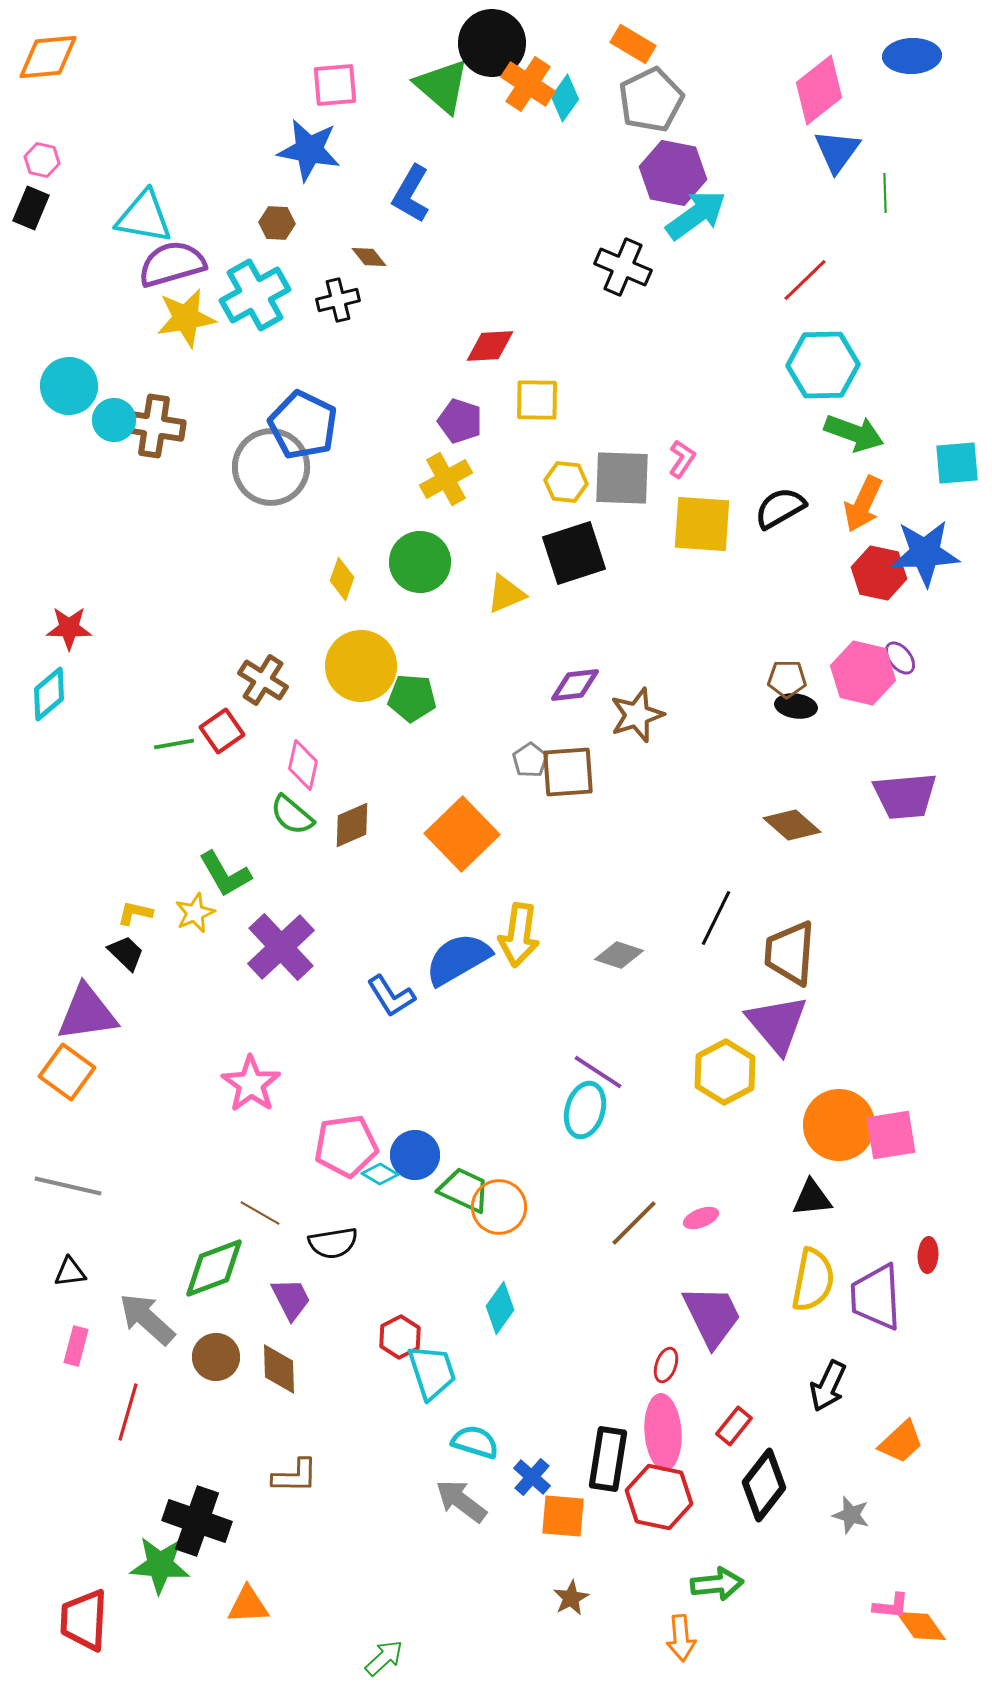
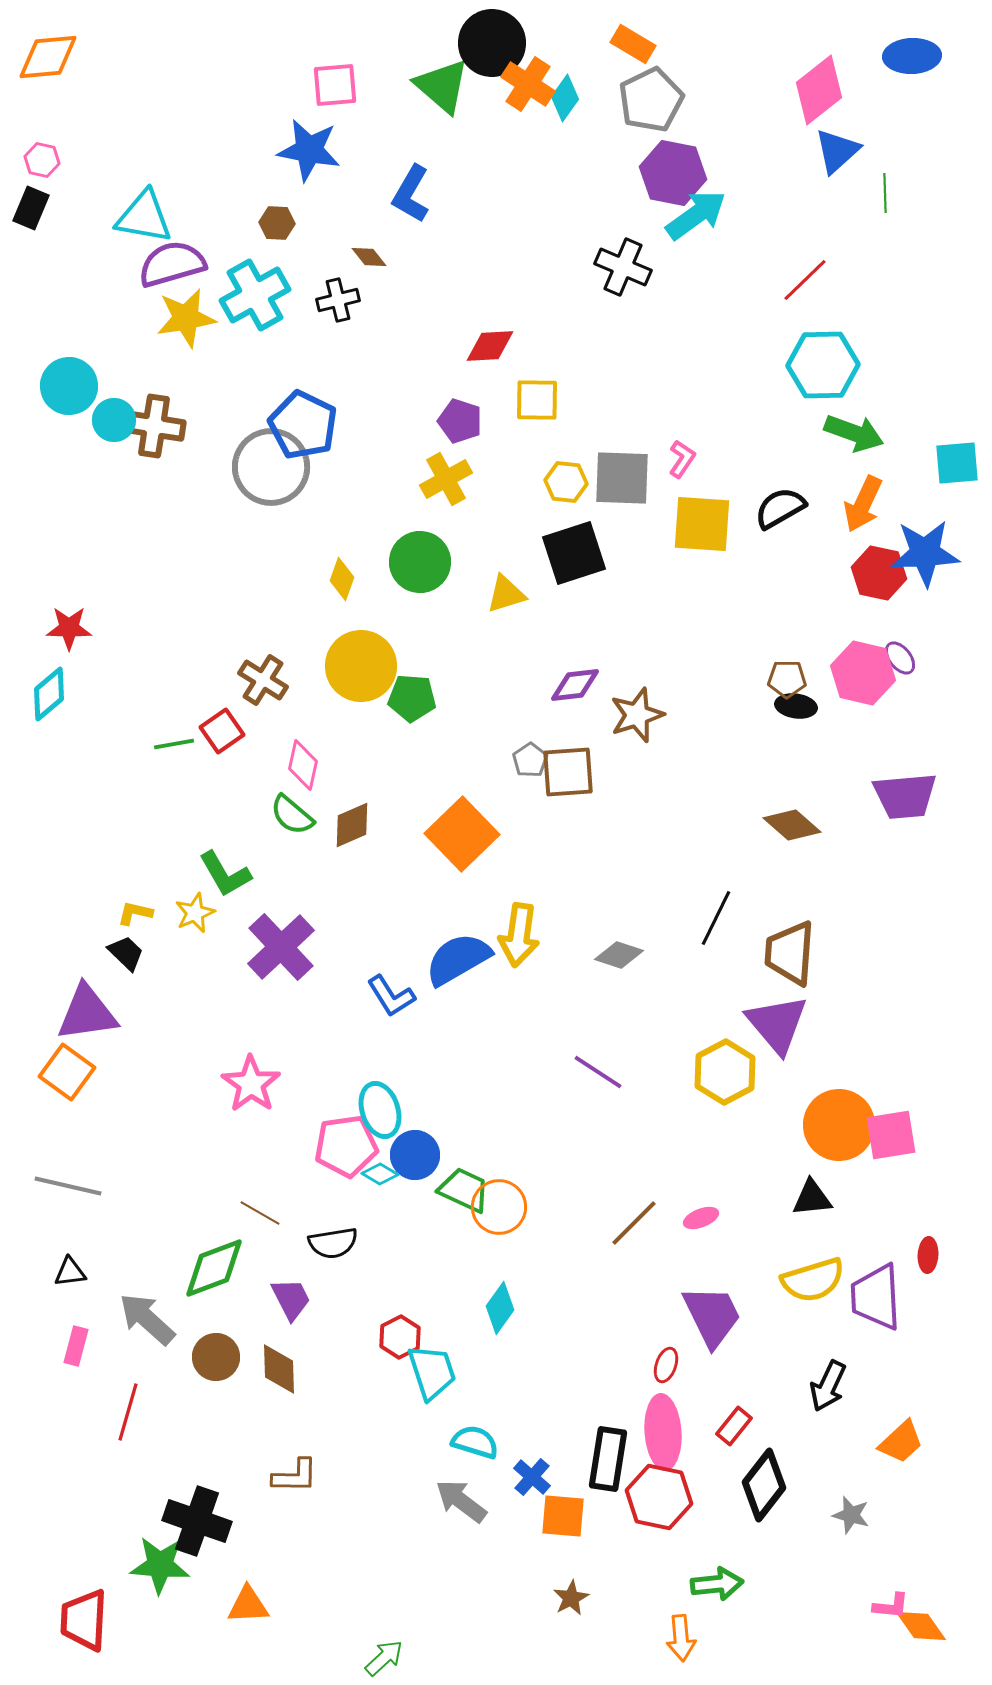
blue triangle at (837, 151): rotated 12 degrees clockwise
yellow triangle at (506, 594): rotated 6 degrees clockwise
cyan ellipse at (585, 1110): moved 205 px left; rotated 34 degrees counterclockwise
yellow semicircle at (813, 1280): rotated 62 degrees clockwise
